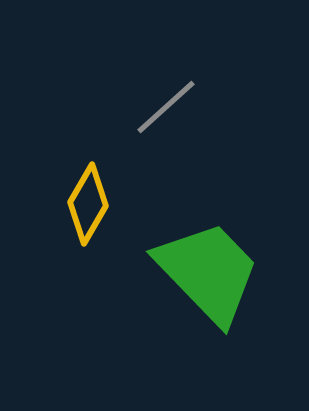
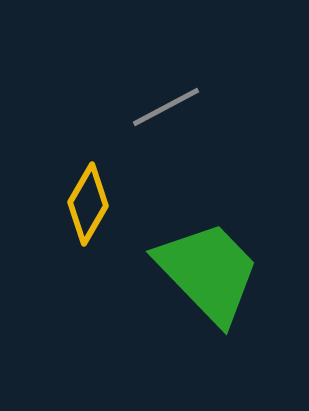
gray line: rotated 14 degrees clockwise
